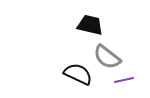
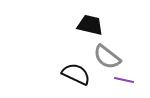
black semicircle: moved 2 px left
purple line: rotated 24 degrees clockwise
